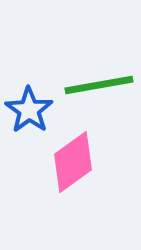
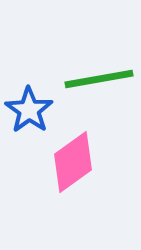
green line: moved 6 px up
